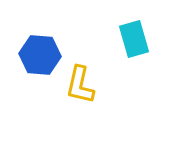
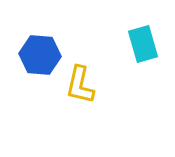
cyan rectangle: moved 9 px right, 5 px down
